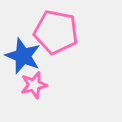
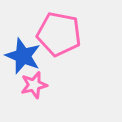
pink pentagon: moved 3 px right, 2 px down
